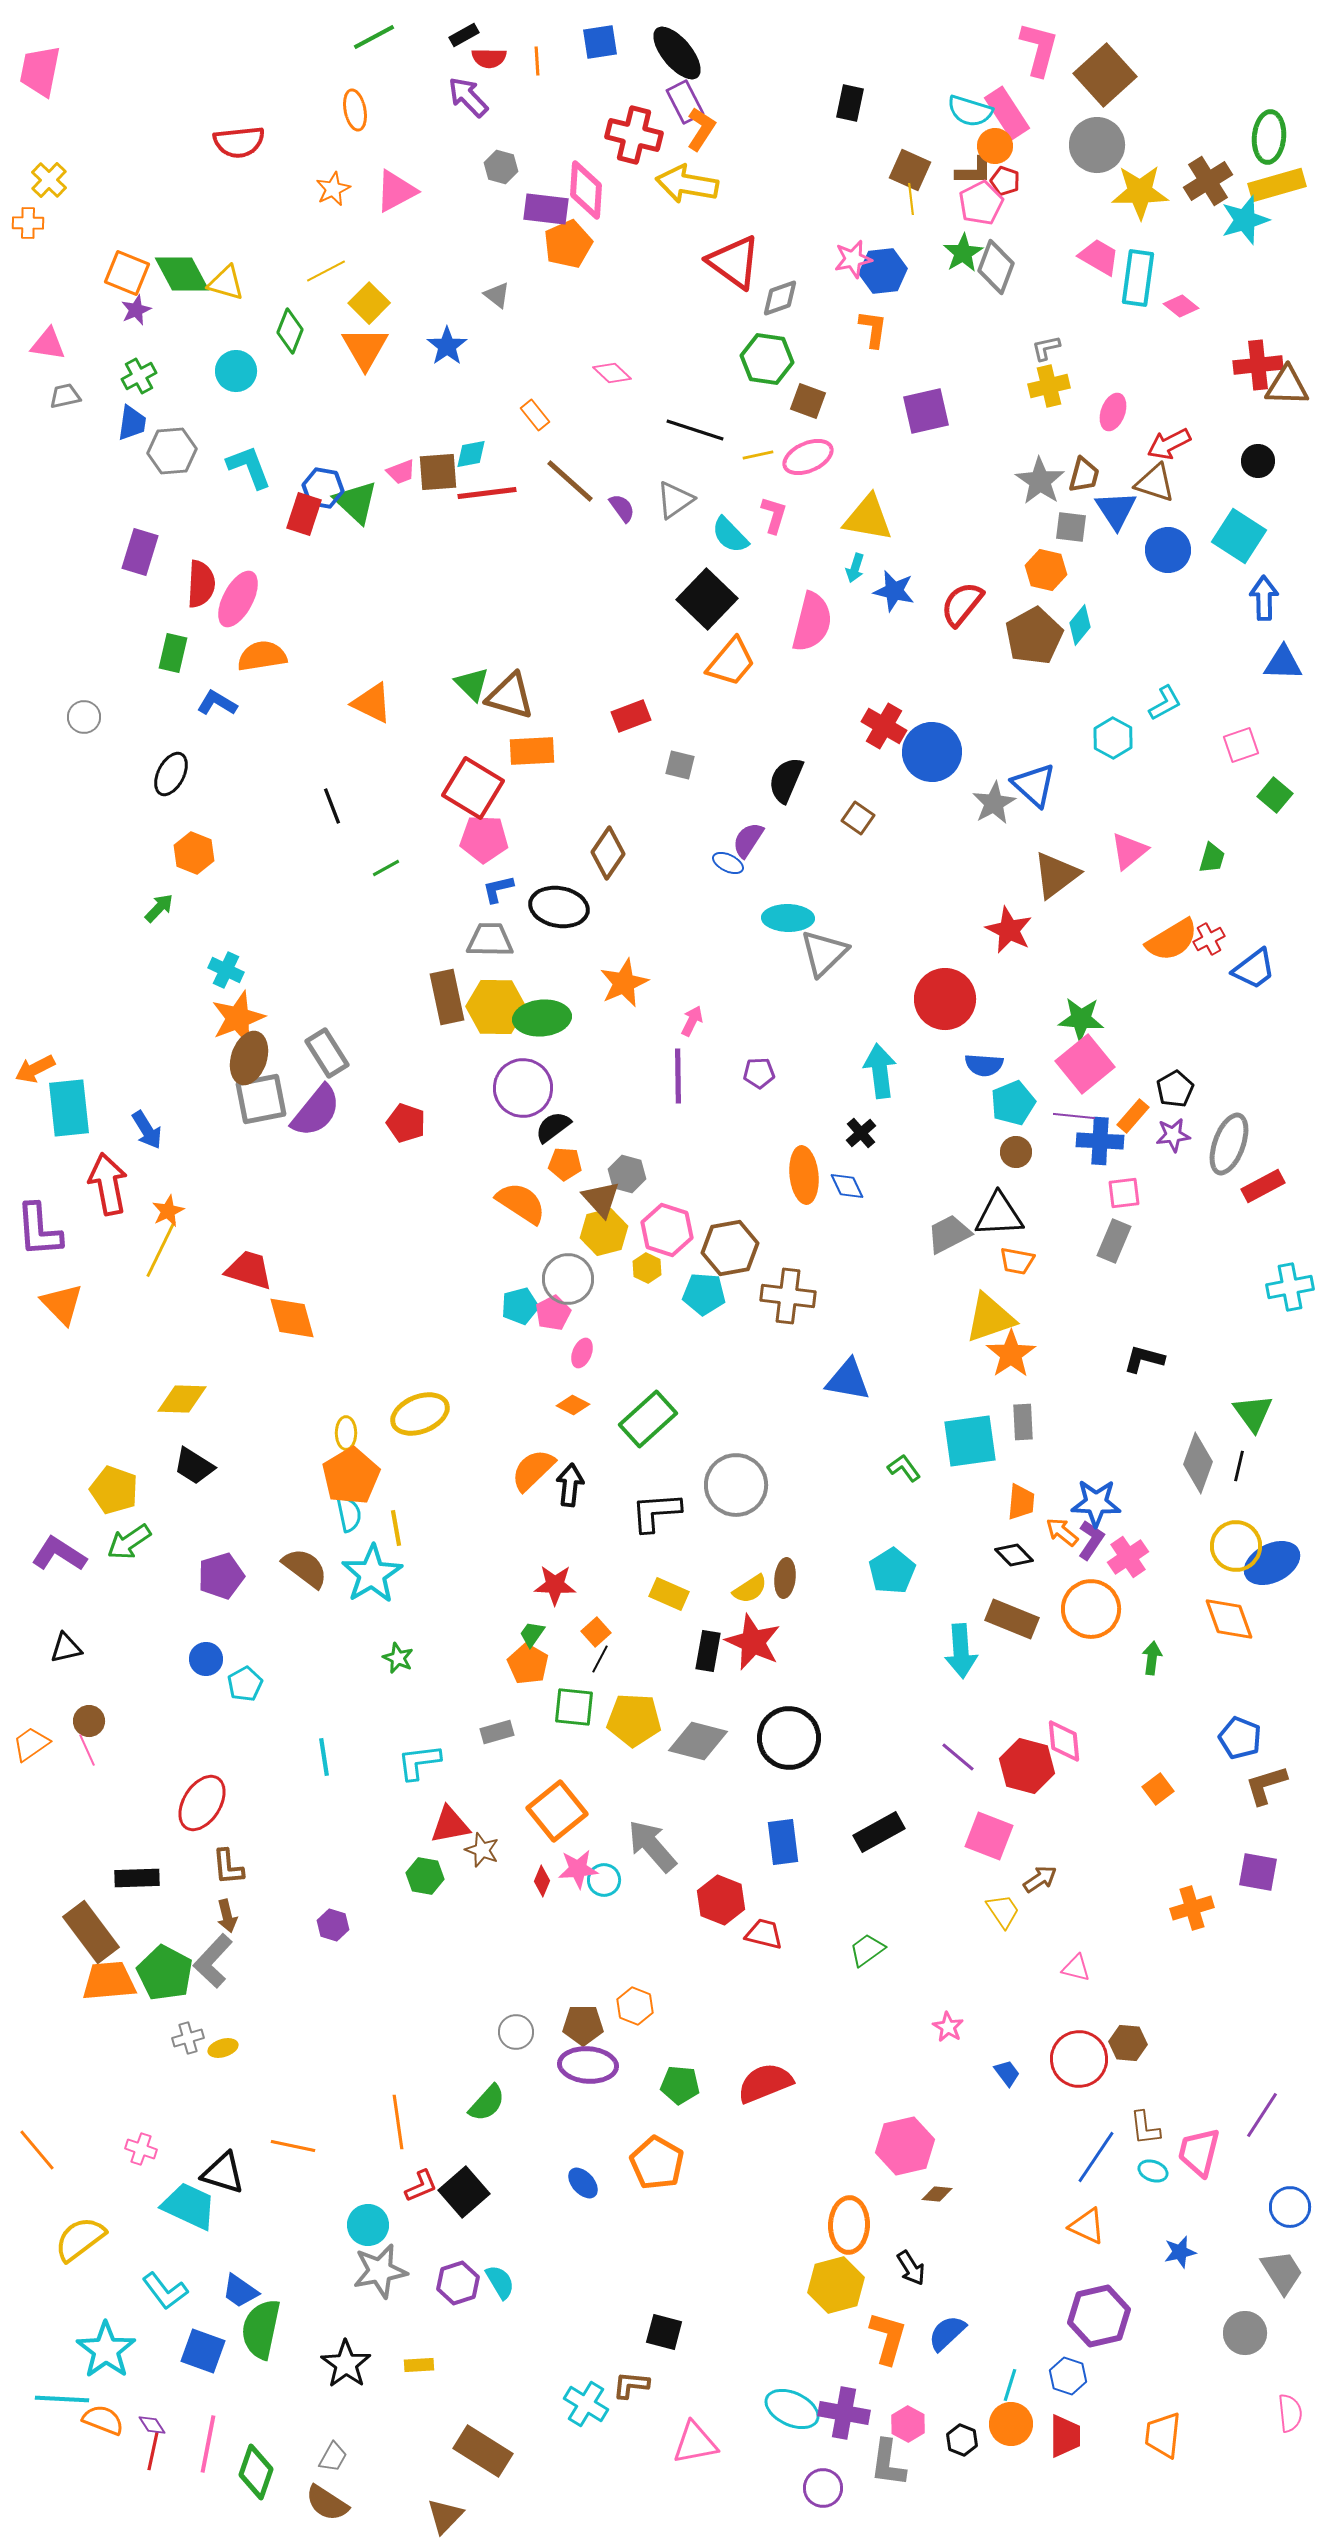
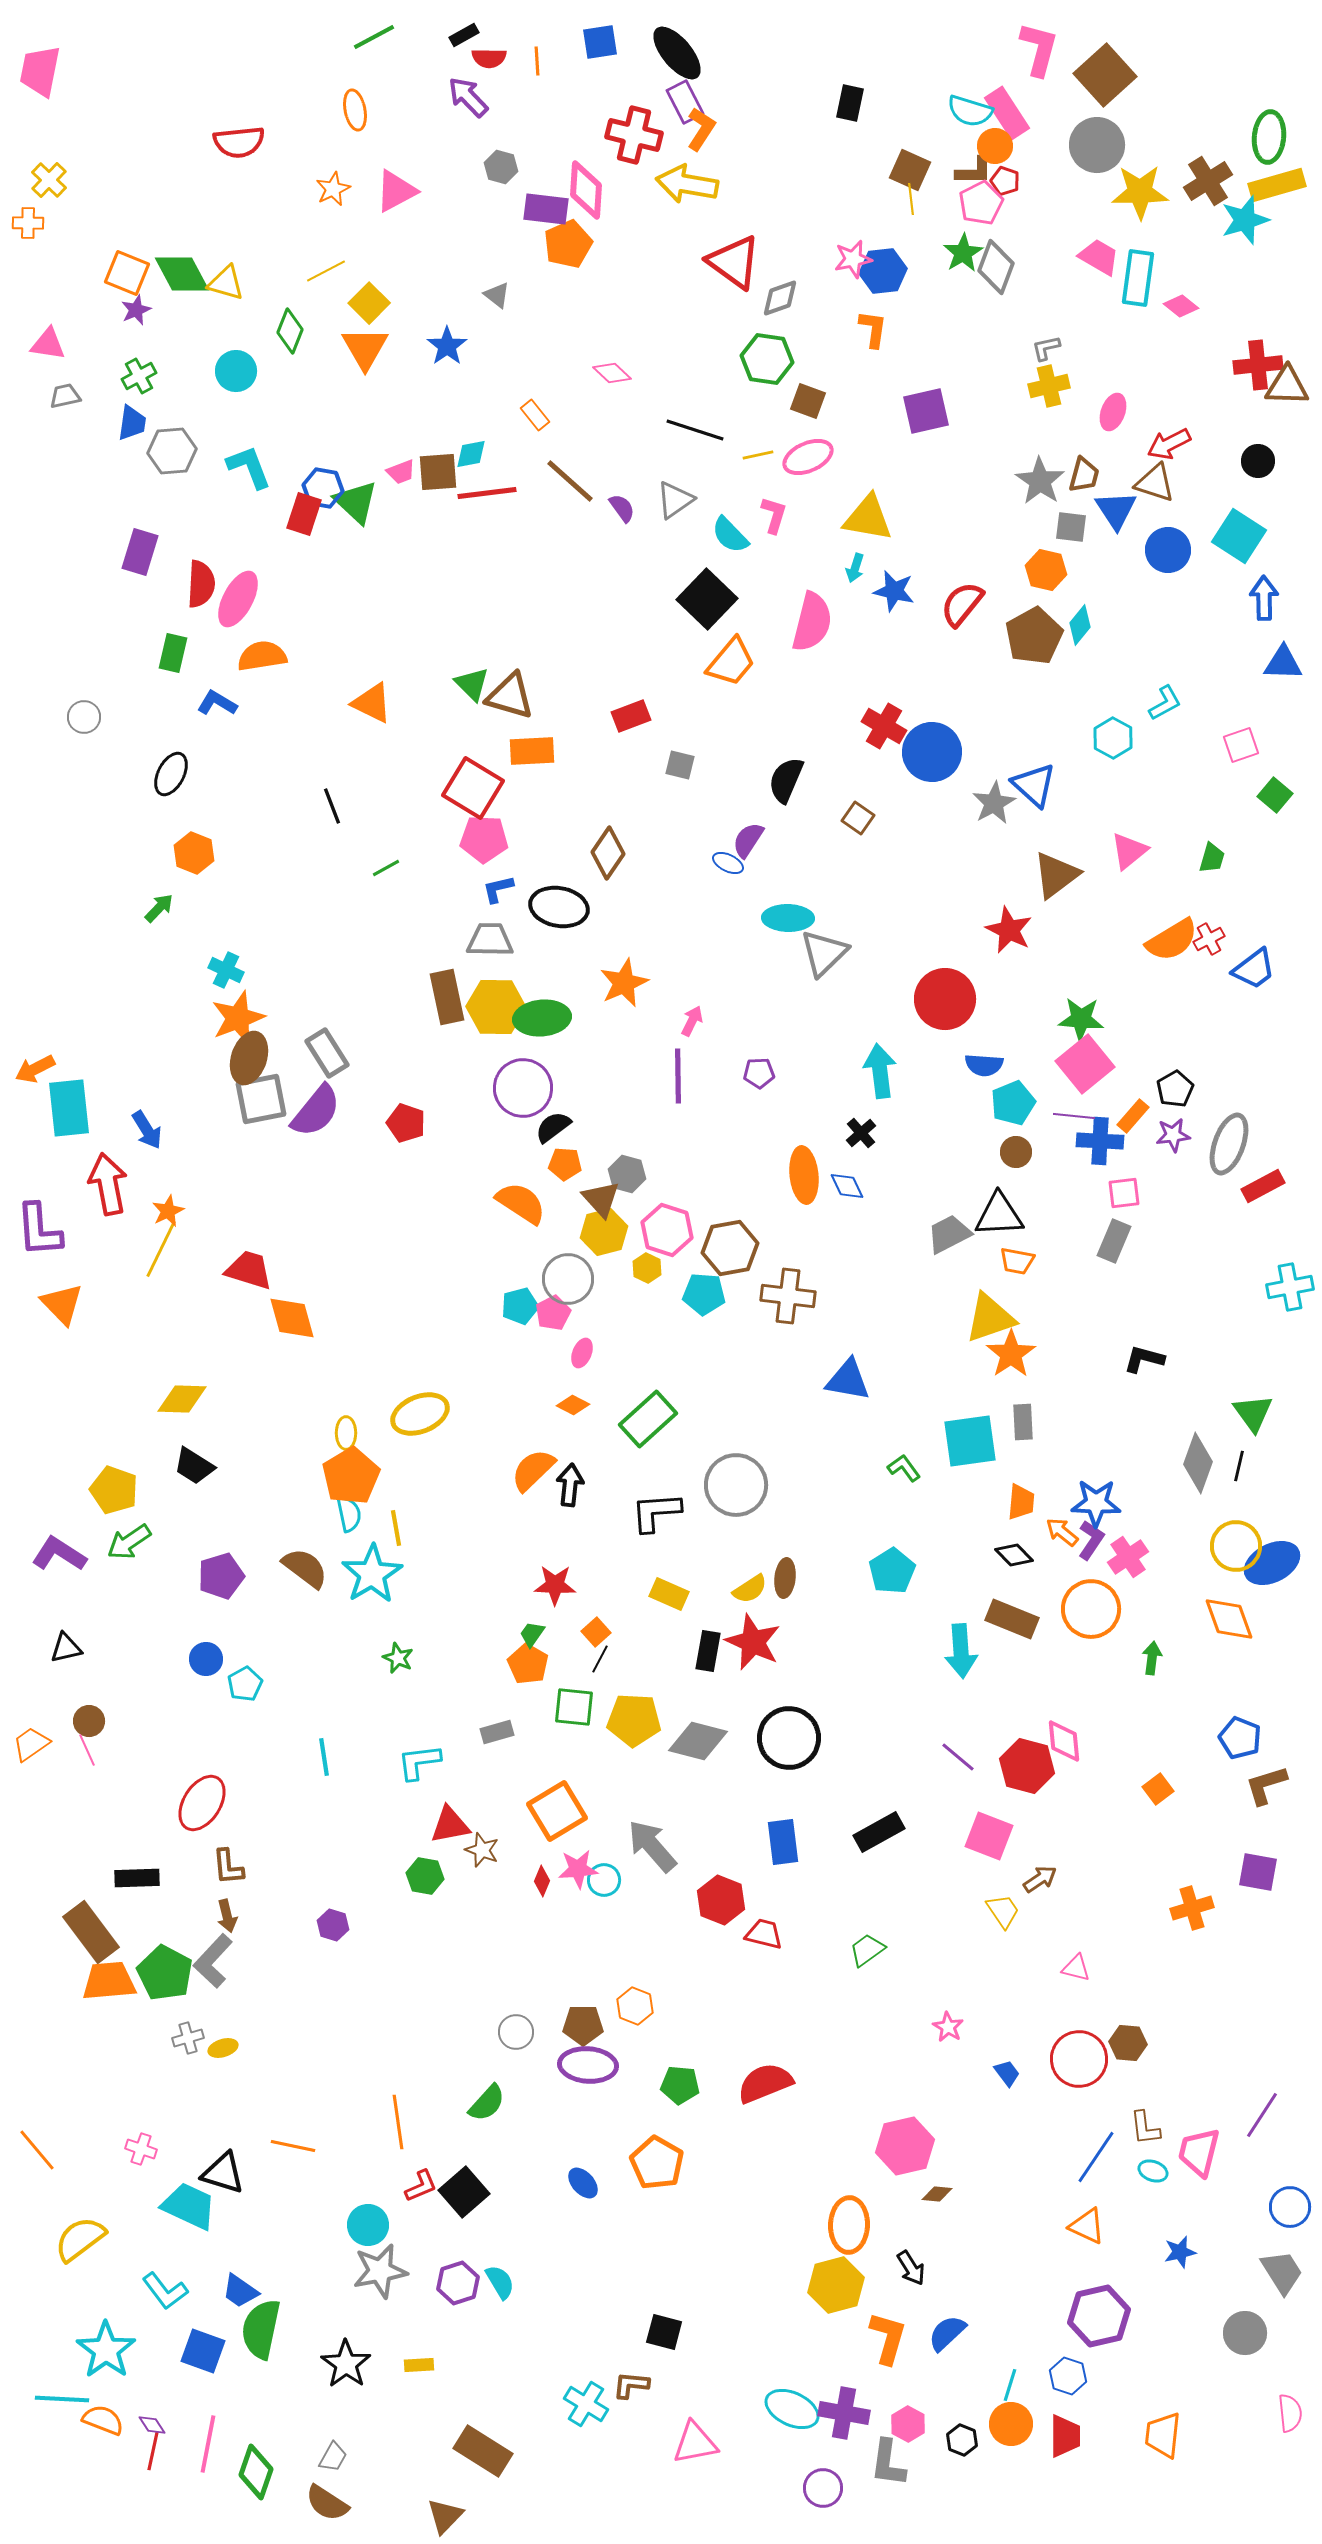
orange square at (557, 1811): rotated 8 degrees clockwise
